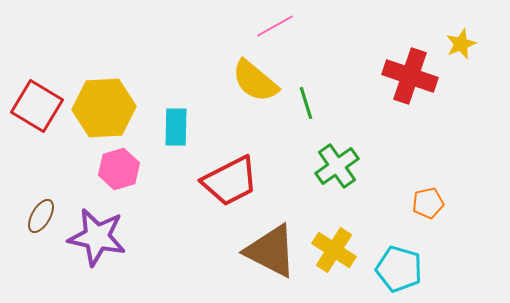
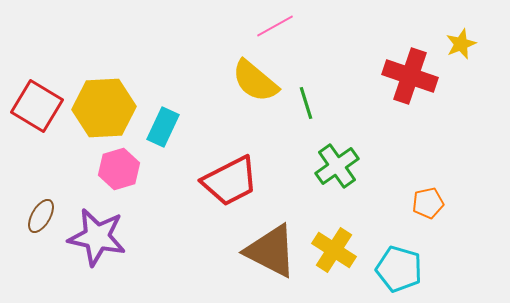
cyan rectangle: moved 13 px left; rotated 24 degrees clockwise
